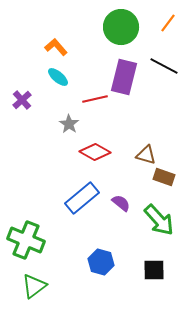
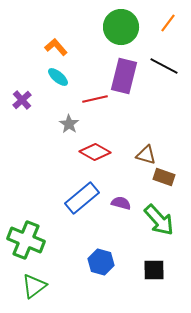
purple rectangle: moved 1 px up
purple semicircle: rotated 24 degrees counterclockwise
